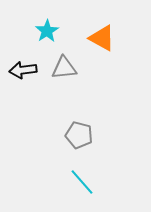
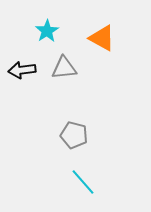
black arrow: moved 1 px left
gray pentagon: moved 5 px left
cyan line: moved 1 px right
